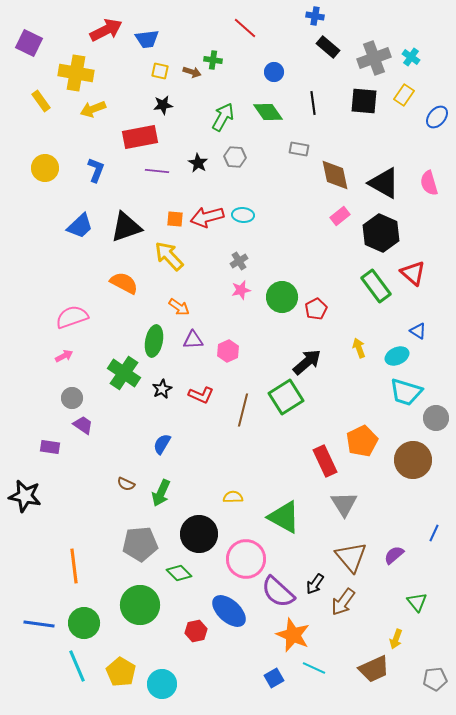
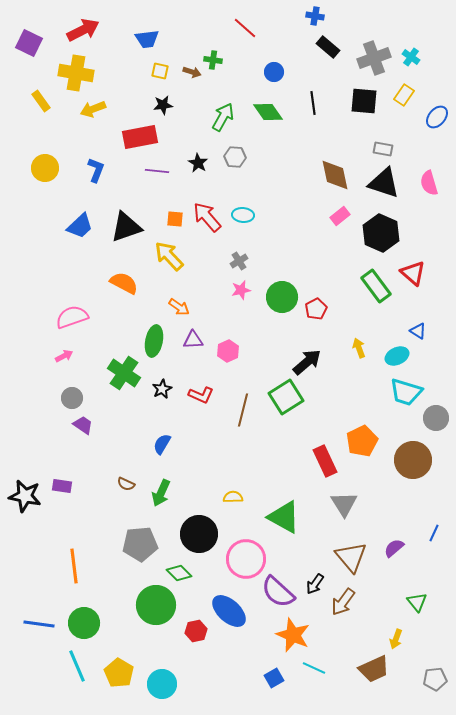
red arrow at (106, 30): moved 23 px left
gray rectangle at (299, 149): moved 84 px right
black triangle at (384, 183): rotated 12 degrees counterclockwise
red arrow at (207, 217): rotated 64 degrees clockwise
purple rectangle at (50, 447): moved 12 px right, 39 px down
purple semicircle at (394, 555): moved 7 px up
green circle at (140, 605): moved 16 px right
yellow pentagon at (121, 672): moved 2 px left, 1 px down
